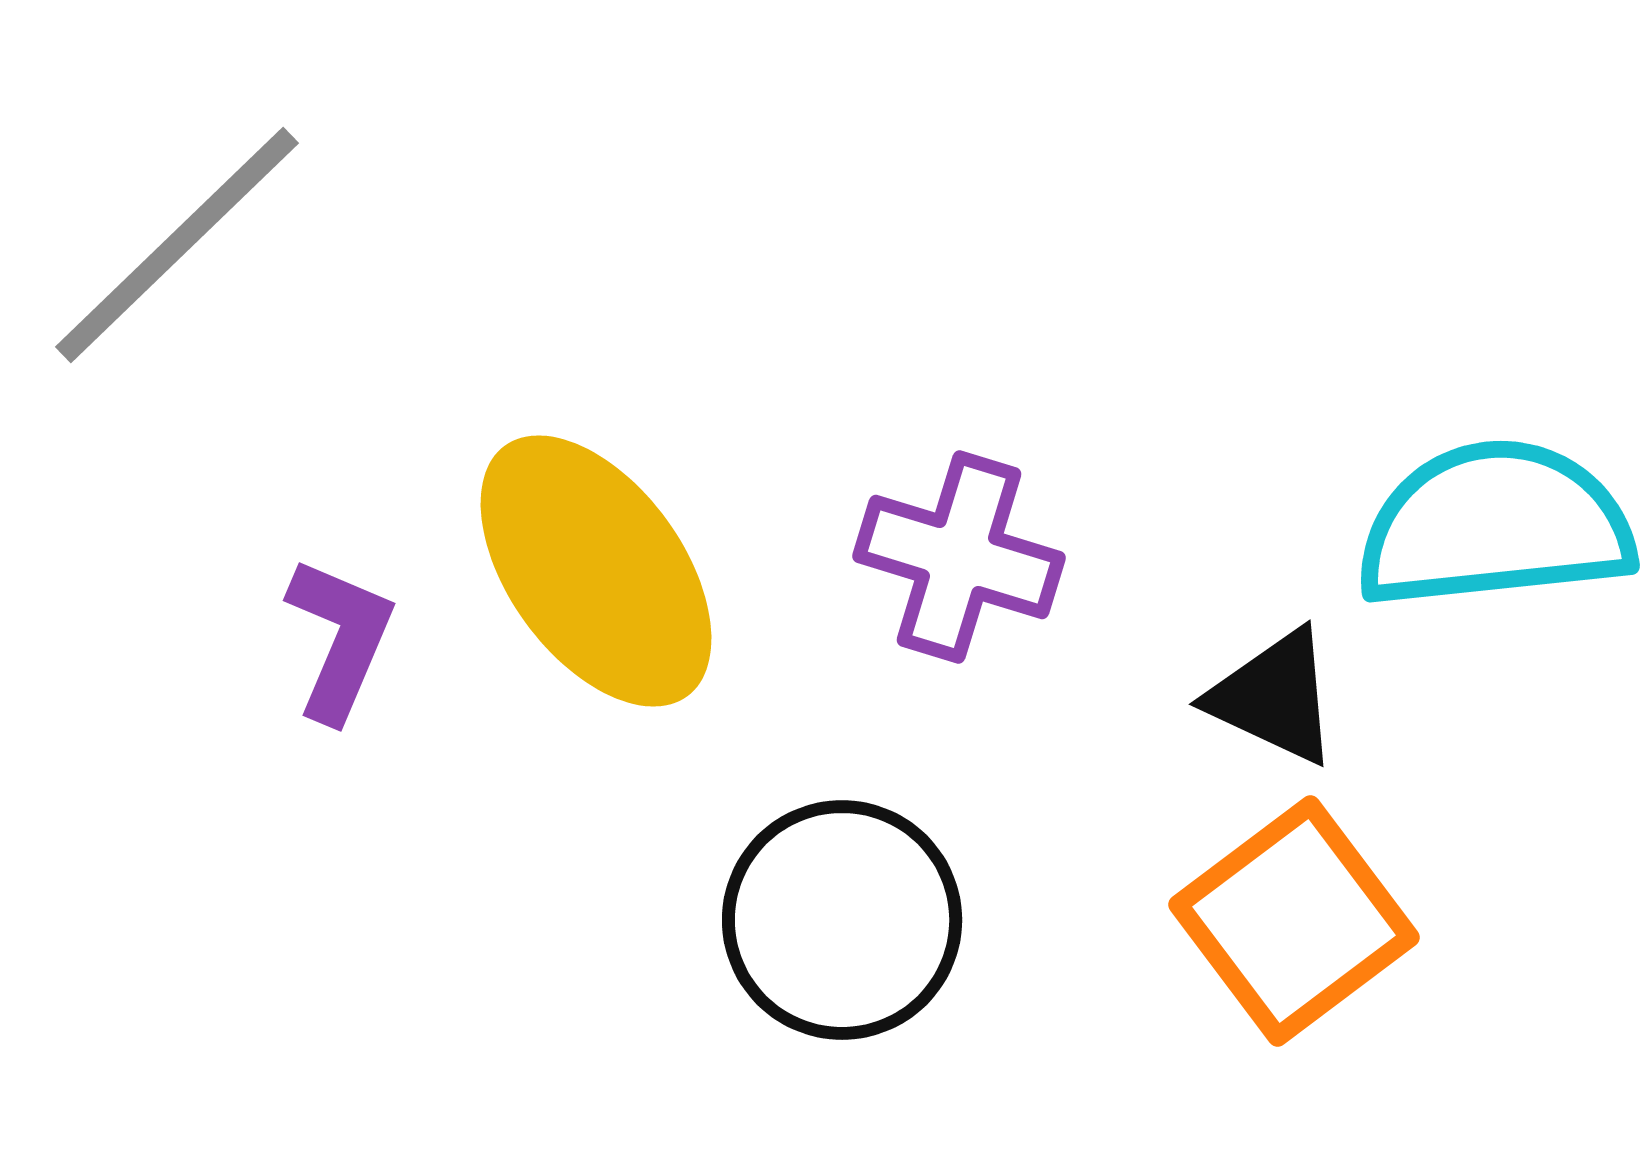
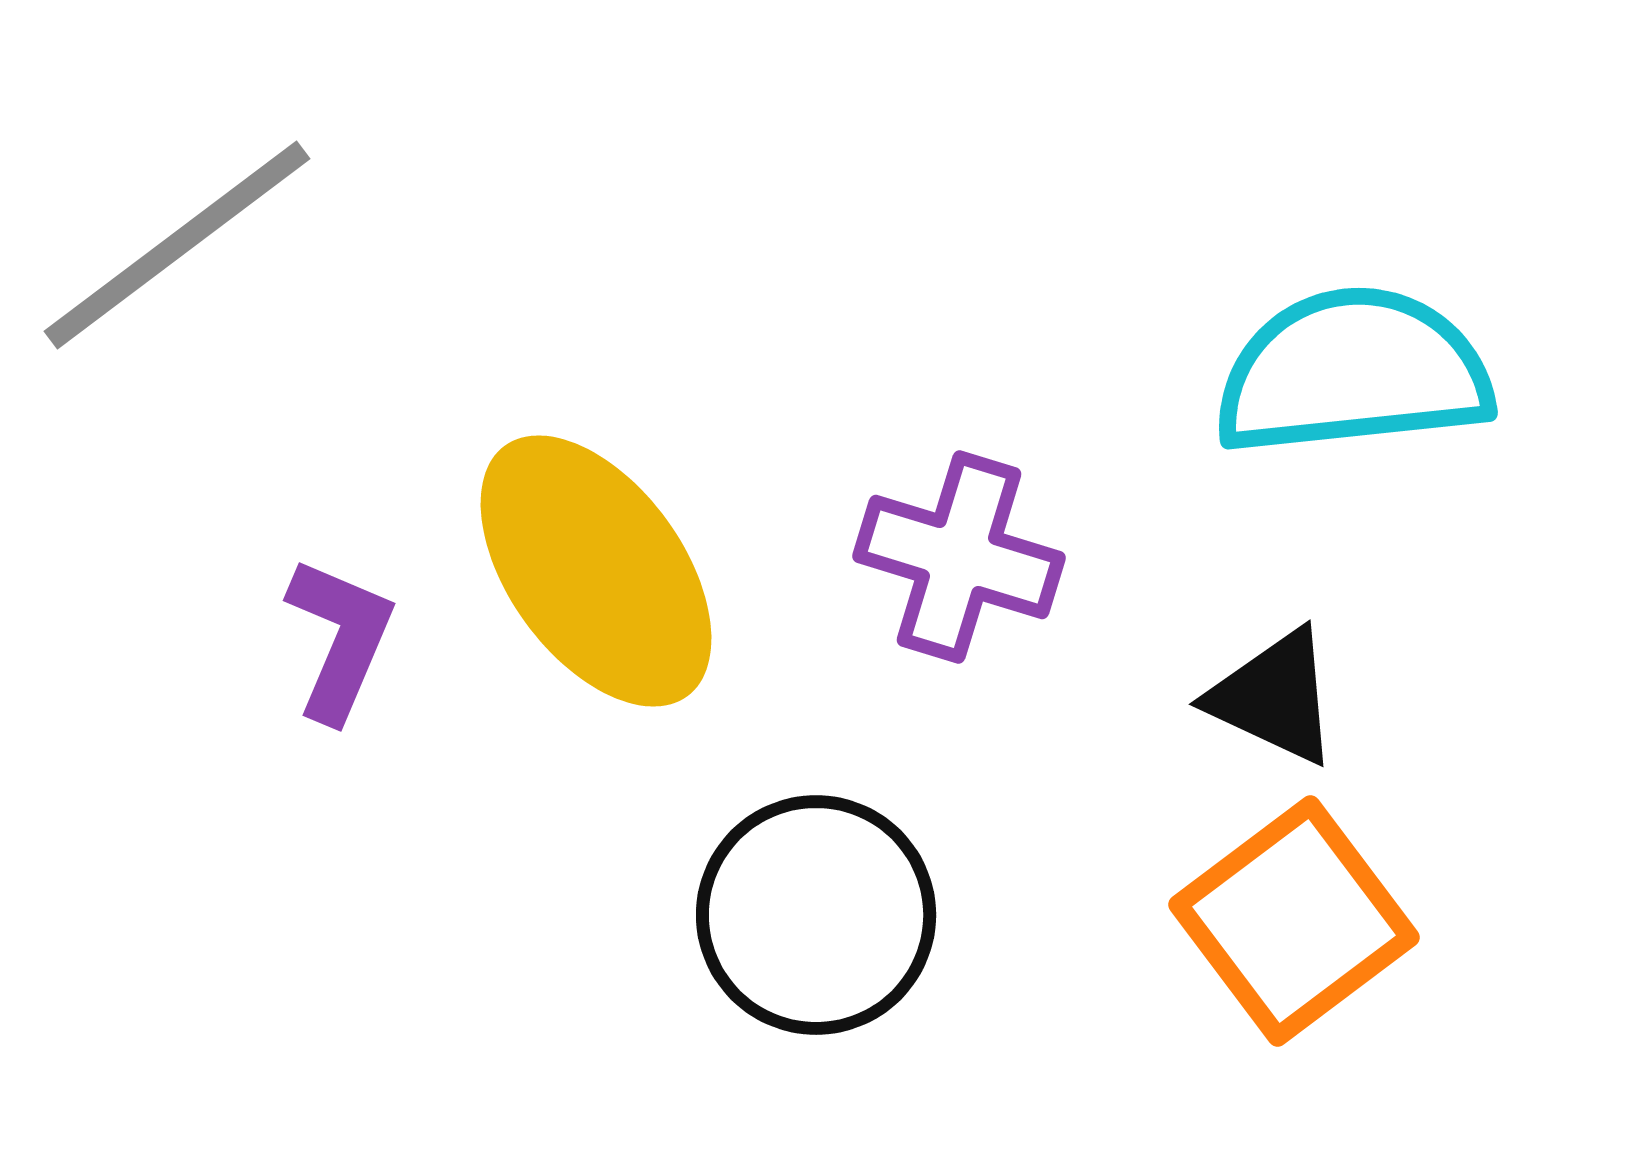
gray line: rotated 7 degrees clockwise
cyan semicircle: moved 142 px left, 153 px up
black circle: moved 26 px left, 5 px up
